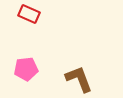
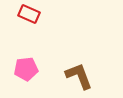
brown L-shape: moved 3 px up
